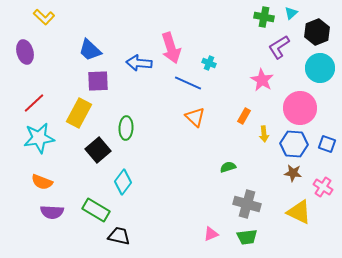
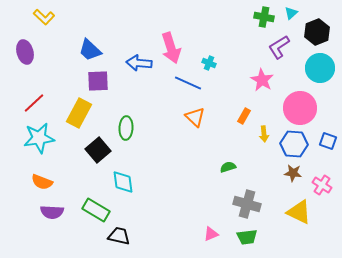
blue square: moved 1 px right, 3 px up
cyan diamond: rotated 45 degrees counterclockwise
pink cross: moved 1 px left, 2 px up
